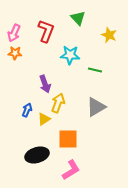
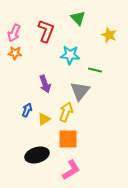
yellow arrow: moved 8 px right, 9 px down
gray triangle: moved 16 px left, 16 px up; rotated 20 degrees counterclockwise
